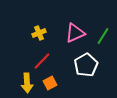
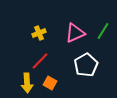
green line: moved 5 px up
red line: moved 2 px left
orange square: rotated 32 degrees counterclockwise
